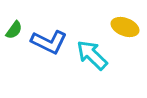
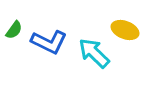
yellow ellipse: moved 3 px down
cyan arrow: moved 2 px right, 2 px up
